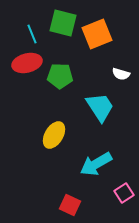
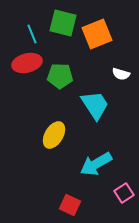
cyan trapezoid: moved 5 px left, 2 px up
